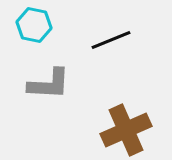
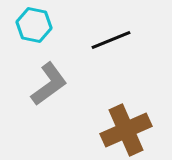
gray L-shape: rotated 39 degrees counterclockwise
